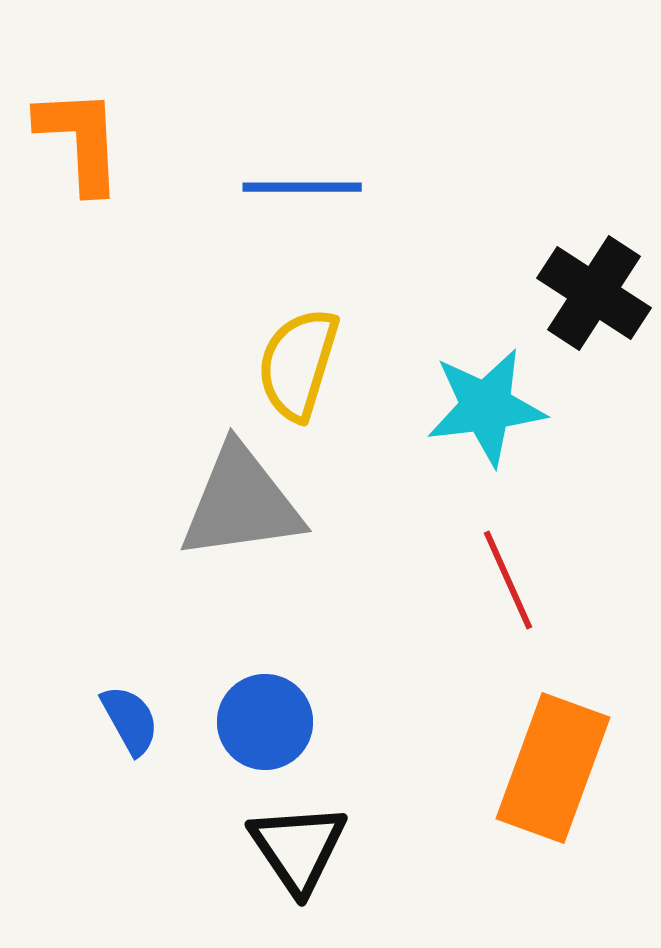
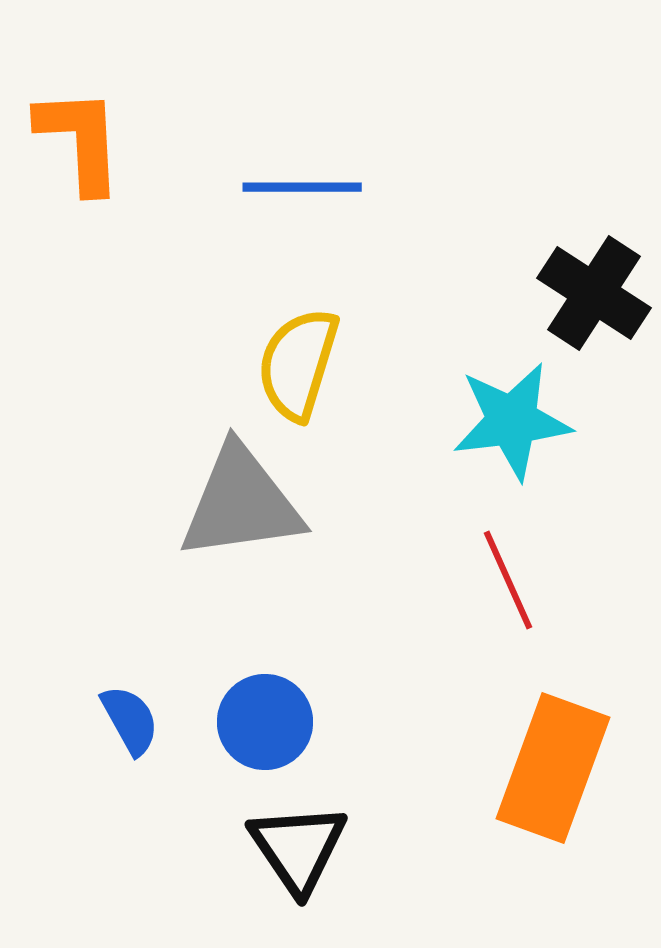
cyan star: moved 26 px right, 14 px down
